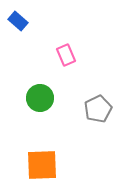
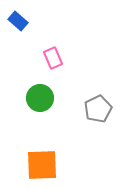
pink rectangle: moved 13 px left, 3 px down
